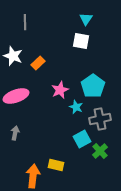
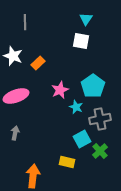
yellow rectangle: moved 11 px right, 3 px up
